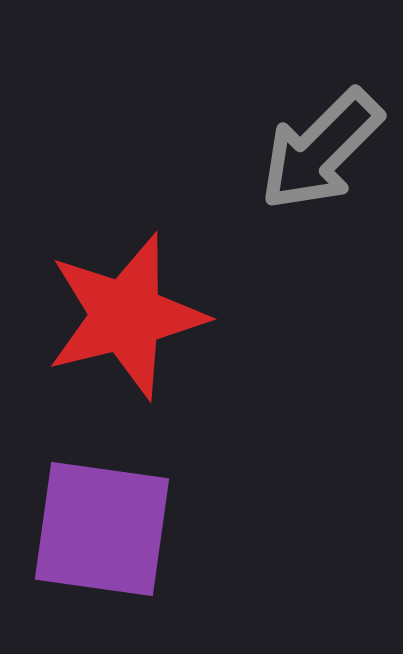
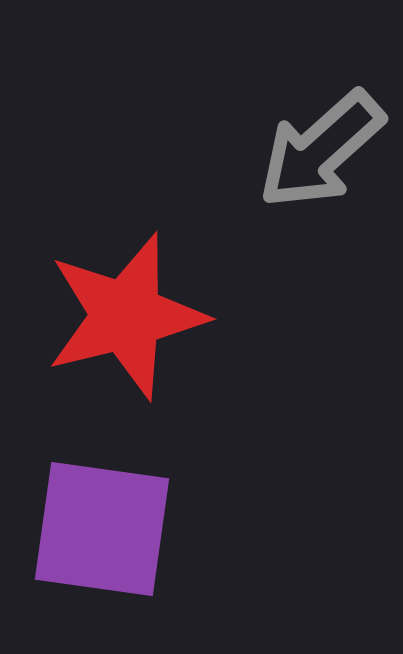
gray arrow: rotated 3 degrees clockwise
